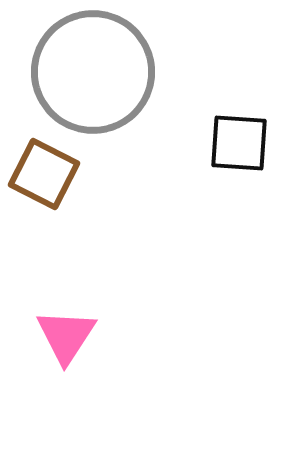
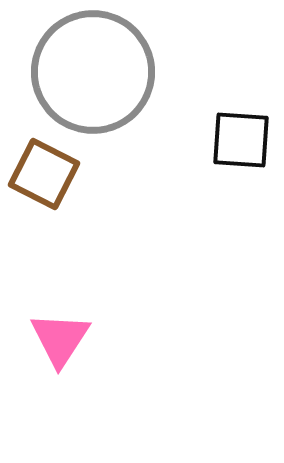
black square: moved 2 px right, 3 px up
pink triangle: moved 6 px left, 3 px down
